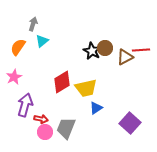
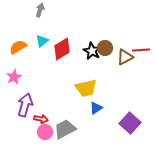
gray arrow: moved 7 px right, 14 px up
orange semicircle: rotated 24 degrees clockwise
red diamond: moved 33 px up
gray trapezoid: moved 1 px left, 1 px down; rotated 40 degrees clockwise
